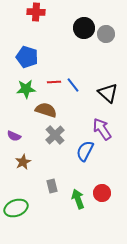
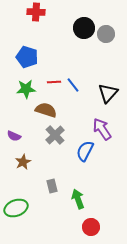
black triangle: rotated 30 degrees clockwise
red circle: moved 11 px left, 34 px down
